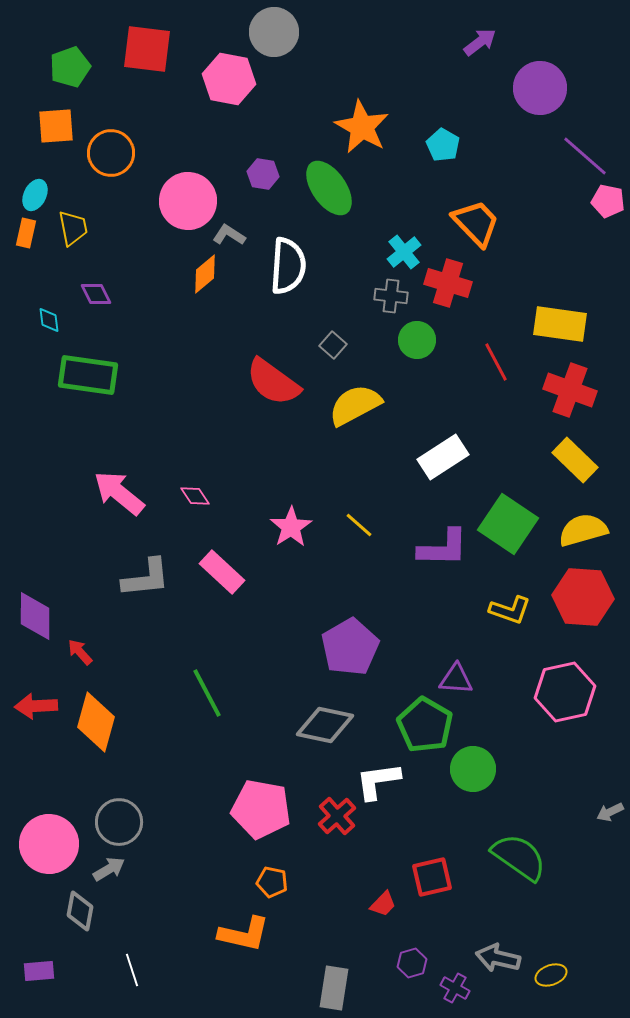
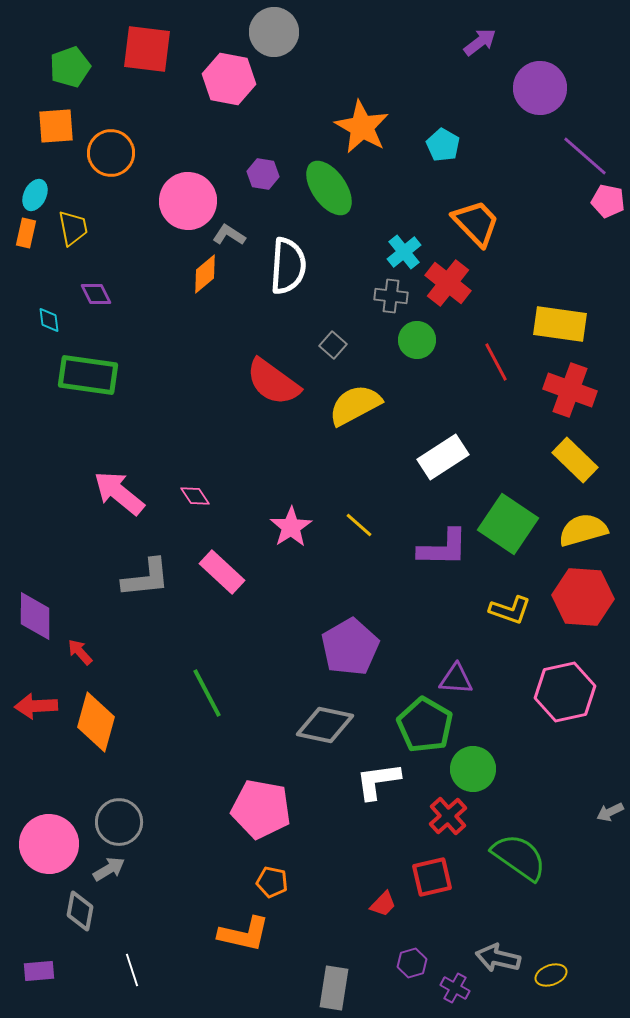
red cross at (448, 283): rotated 21 degrees clockwise
red cross at (337, 816): moved 111 px right
